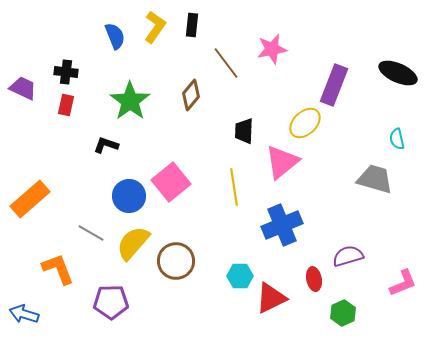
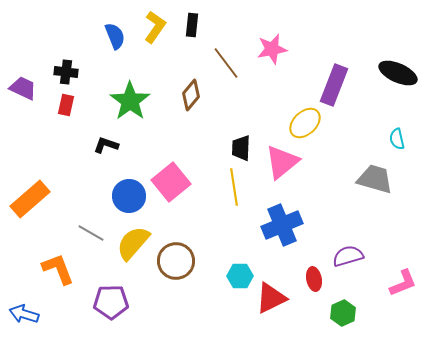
black trapezoid: moved 3 px left, 17 px down
